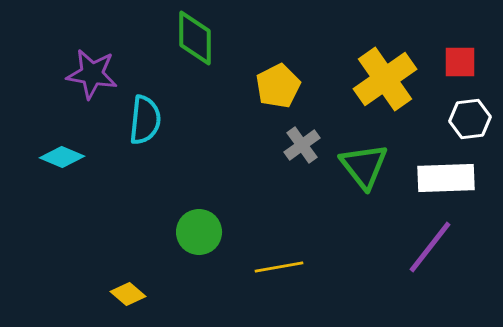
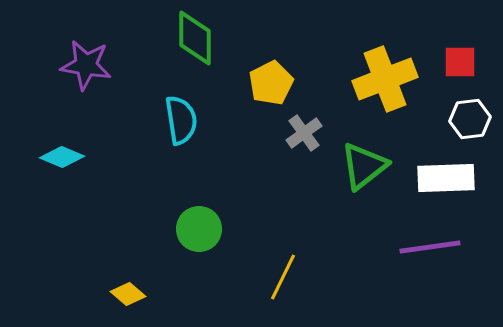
purple star: moved 6 px left, 9 px up
yellow cross: rotated 14 degrees clockwise
yellow pentagon: moved 7 px left, 3 px up
cyan semicircle: moved 36 px right; rotated 15 degrees counterclockwise
gray cross: moved 2 px right, 12 px up
green triangle: rotated 30 degrees clockwise
green circle: moved 3 px up
purple line: rotated 44 degrees clockwise
yellow line: moved 4 px right, 10 px down; rotated 54 degrees counterclockwise
